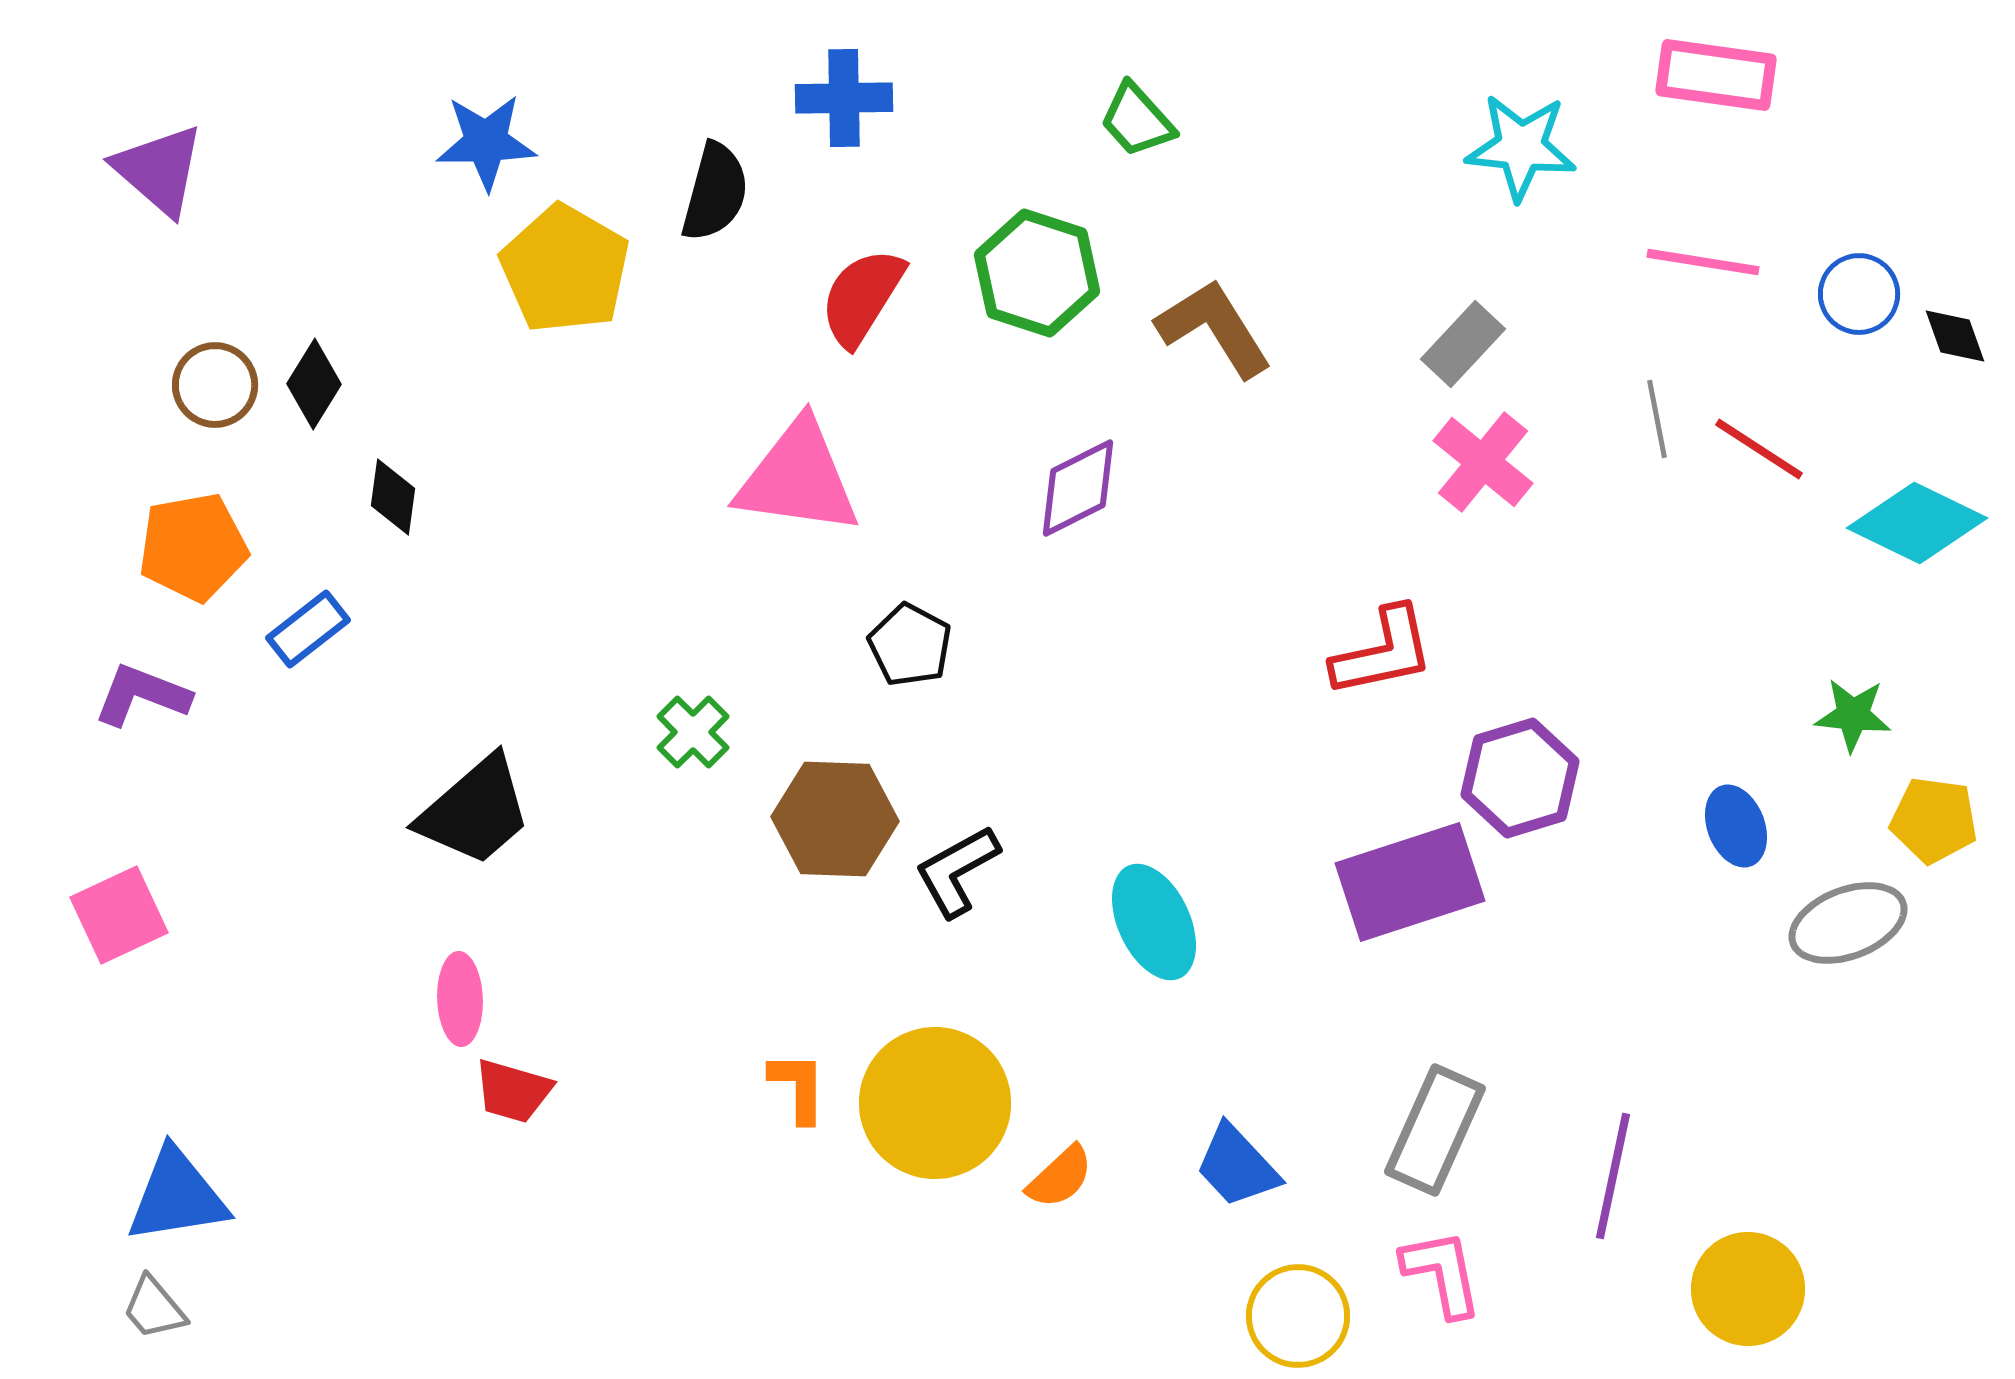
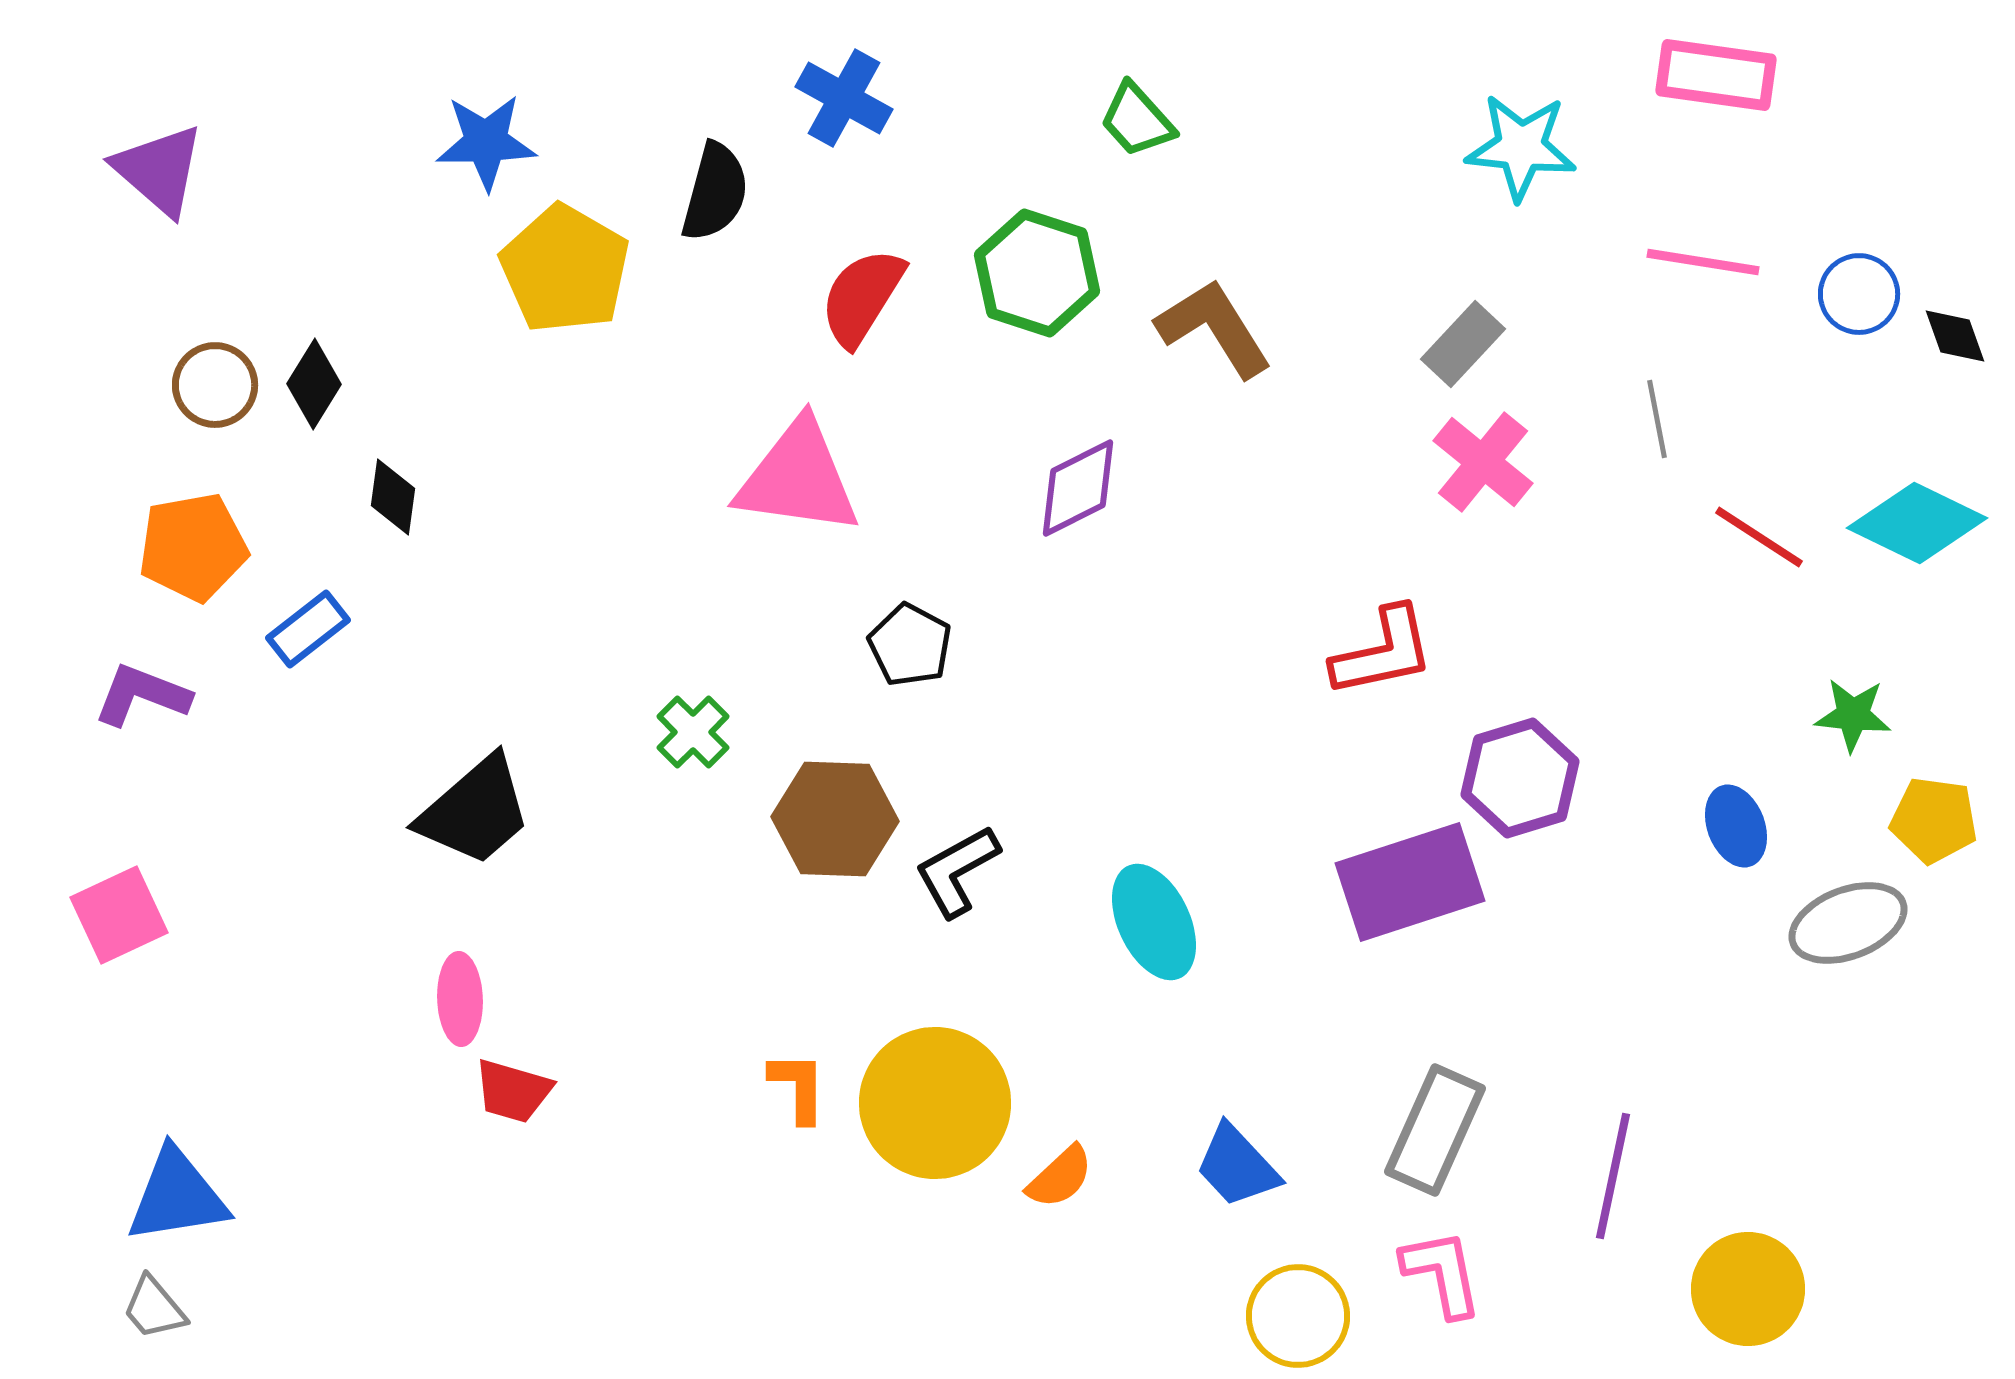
blue cross at (844, 98): rotated 30 degrees clockwise
red line at (1759, 449): moved 88 px down
